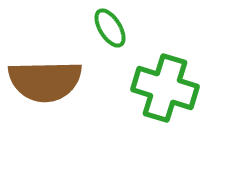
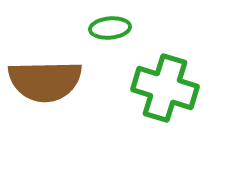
green ellipse: rotated 63 degrees counterclockwise
